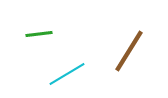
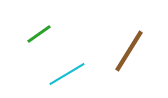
green line: rotated 28 degrees counterclockwise
